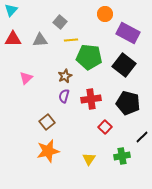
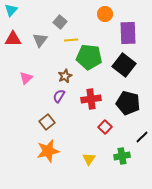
purple rectangle: rotated 60 degrees clockwise
gray triangle: rotated 49 degrees counterclockwise
purple semicircle: moved 5 px left; rotated 16 degrees clockwise
